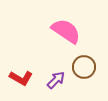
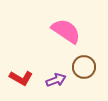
purple arrow: rotated 24 degrees clockwise
